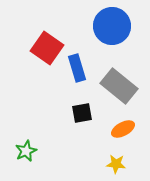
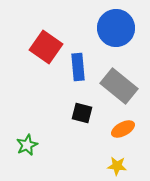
blue circle: moved 4 px right, 2 px down
red square: moved 1 px left, 1 px up
blue rectangle: moved 1 px right, 1 px up; rotated 12 degrees clockwise
black square: rotated 25 degrees clockwise
green star: moved 1 px right, 6 px up
yellow star: moved 1 px right, 2 px down
